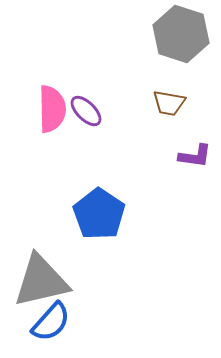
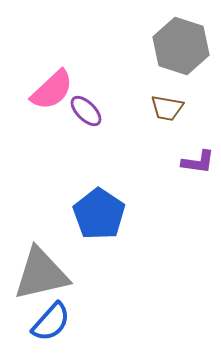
gray hexagon: moved 12 px down
brown trapezoid: moved 2 px left, 5 px down
pink semicircle: moved 19 px up; rotated 48 degrees clockwise
purple L-shape: moved 3 px right, 6 px down
gray triangle: moved 7 px up
